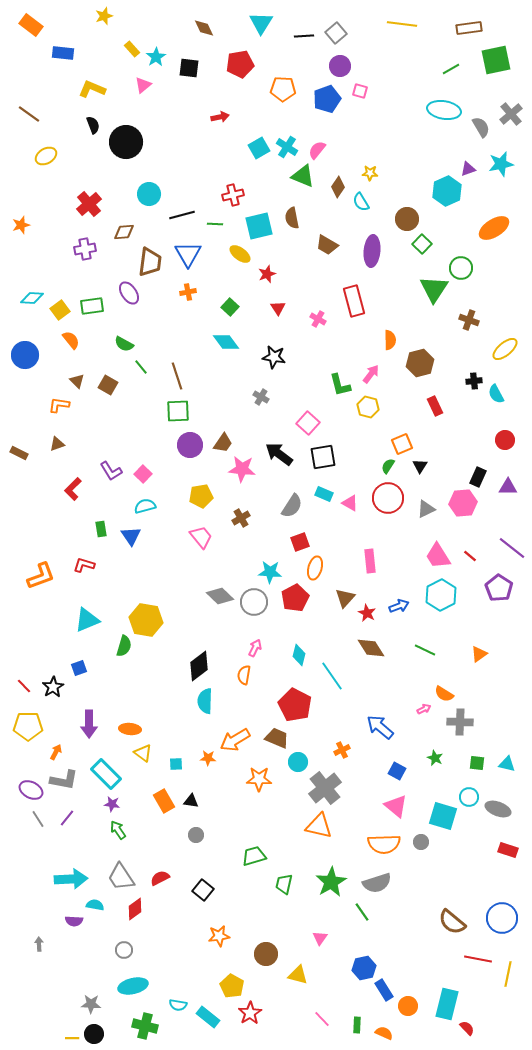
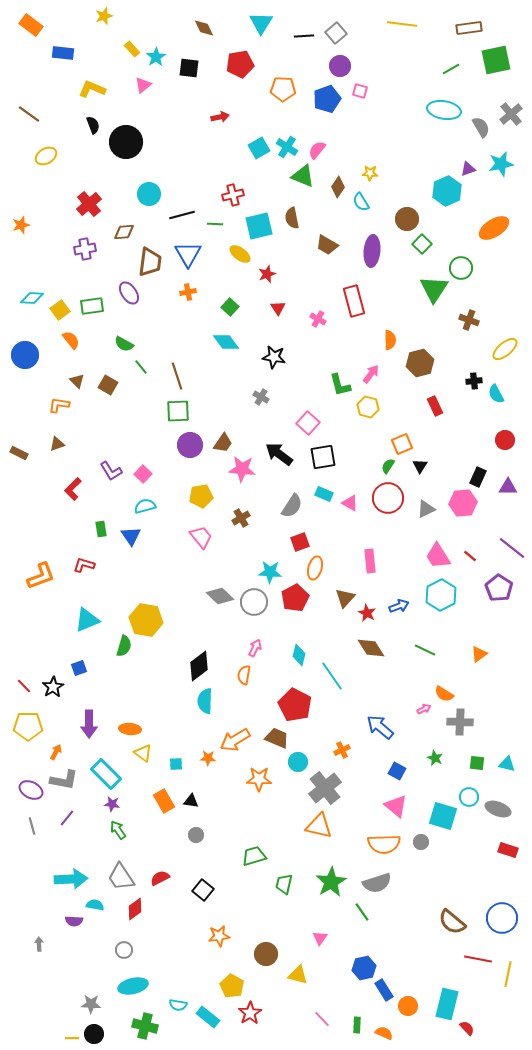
gray line at (38, 819): moved 6 px left, 7 px down; rotated 18 degrees clockwise
